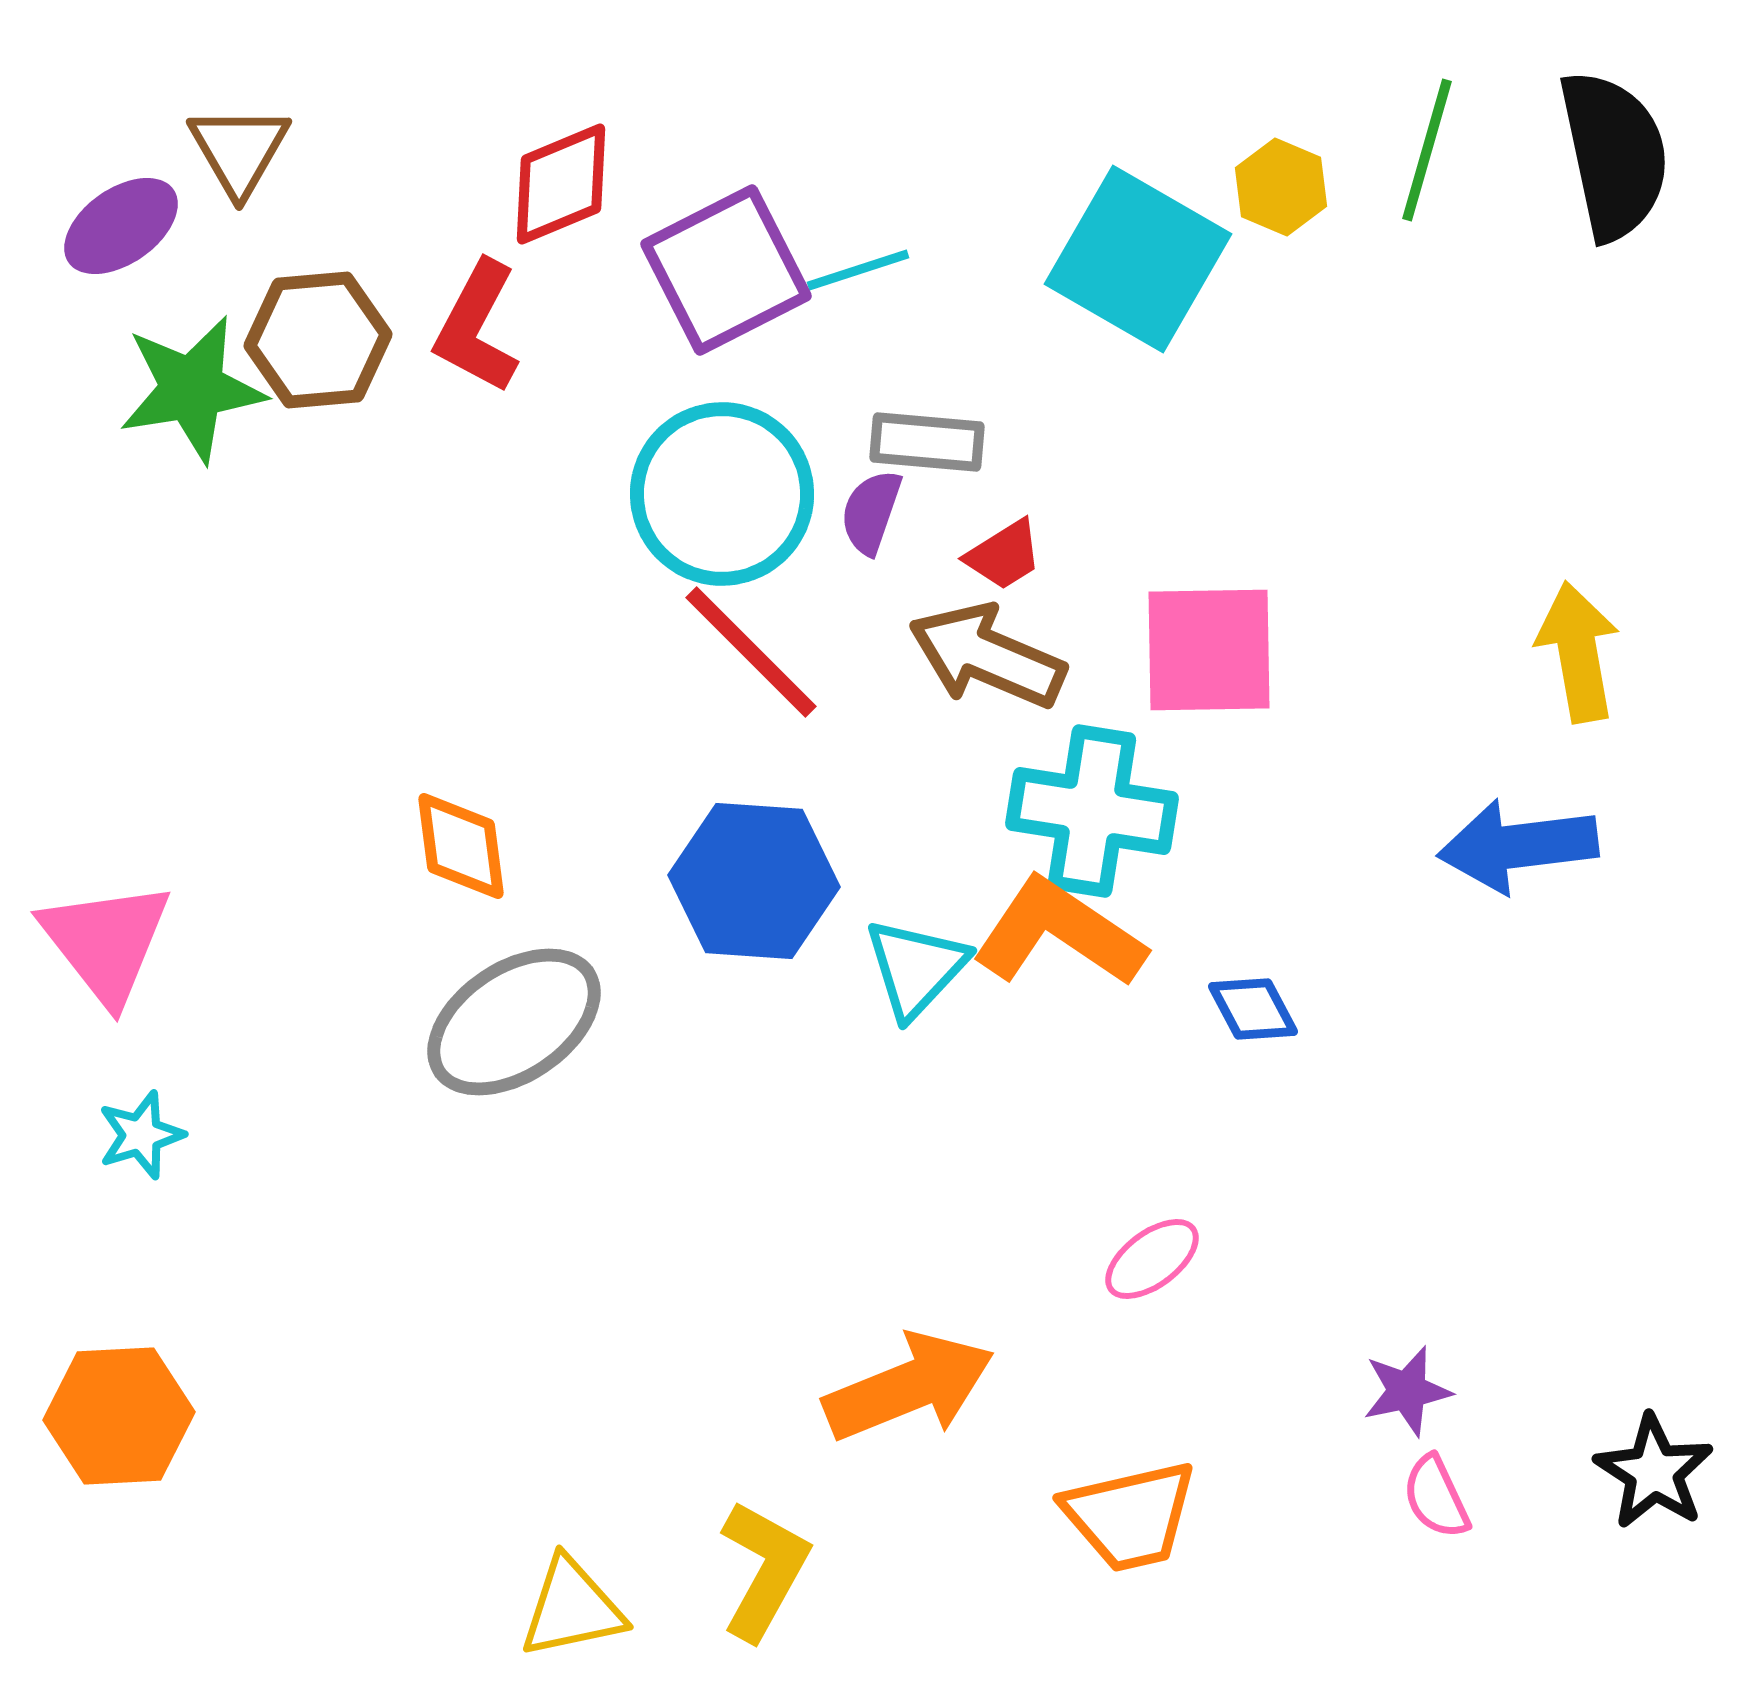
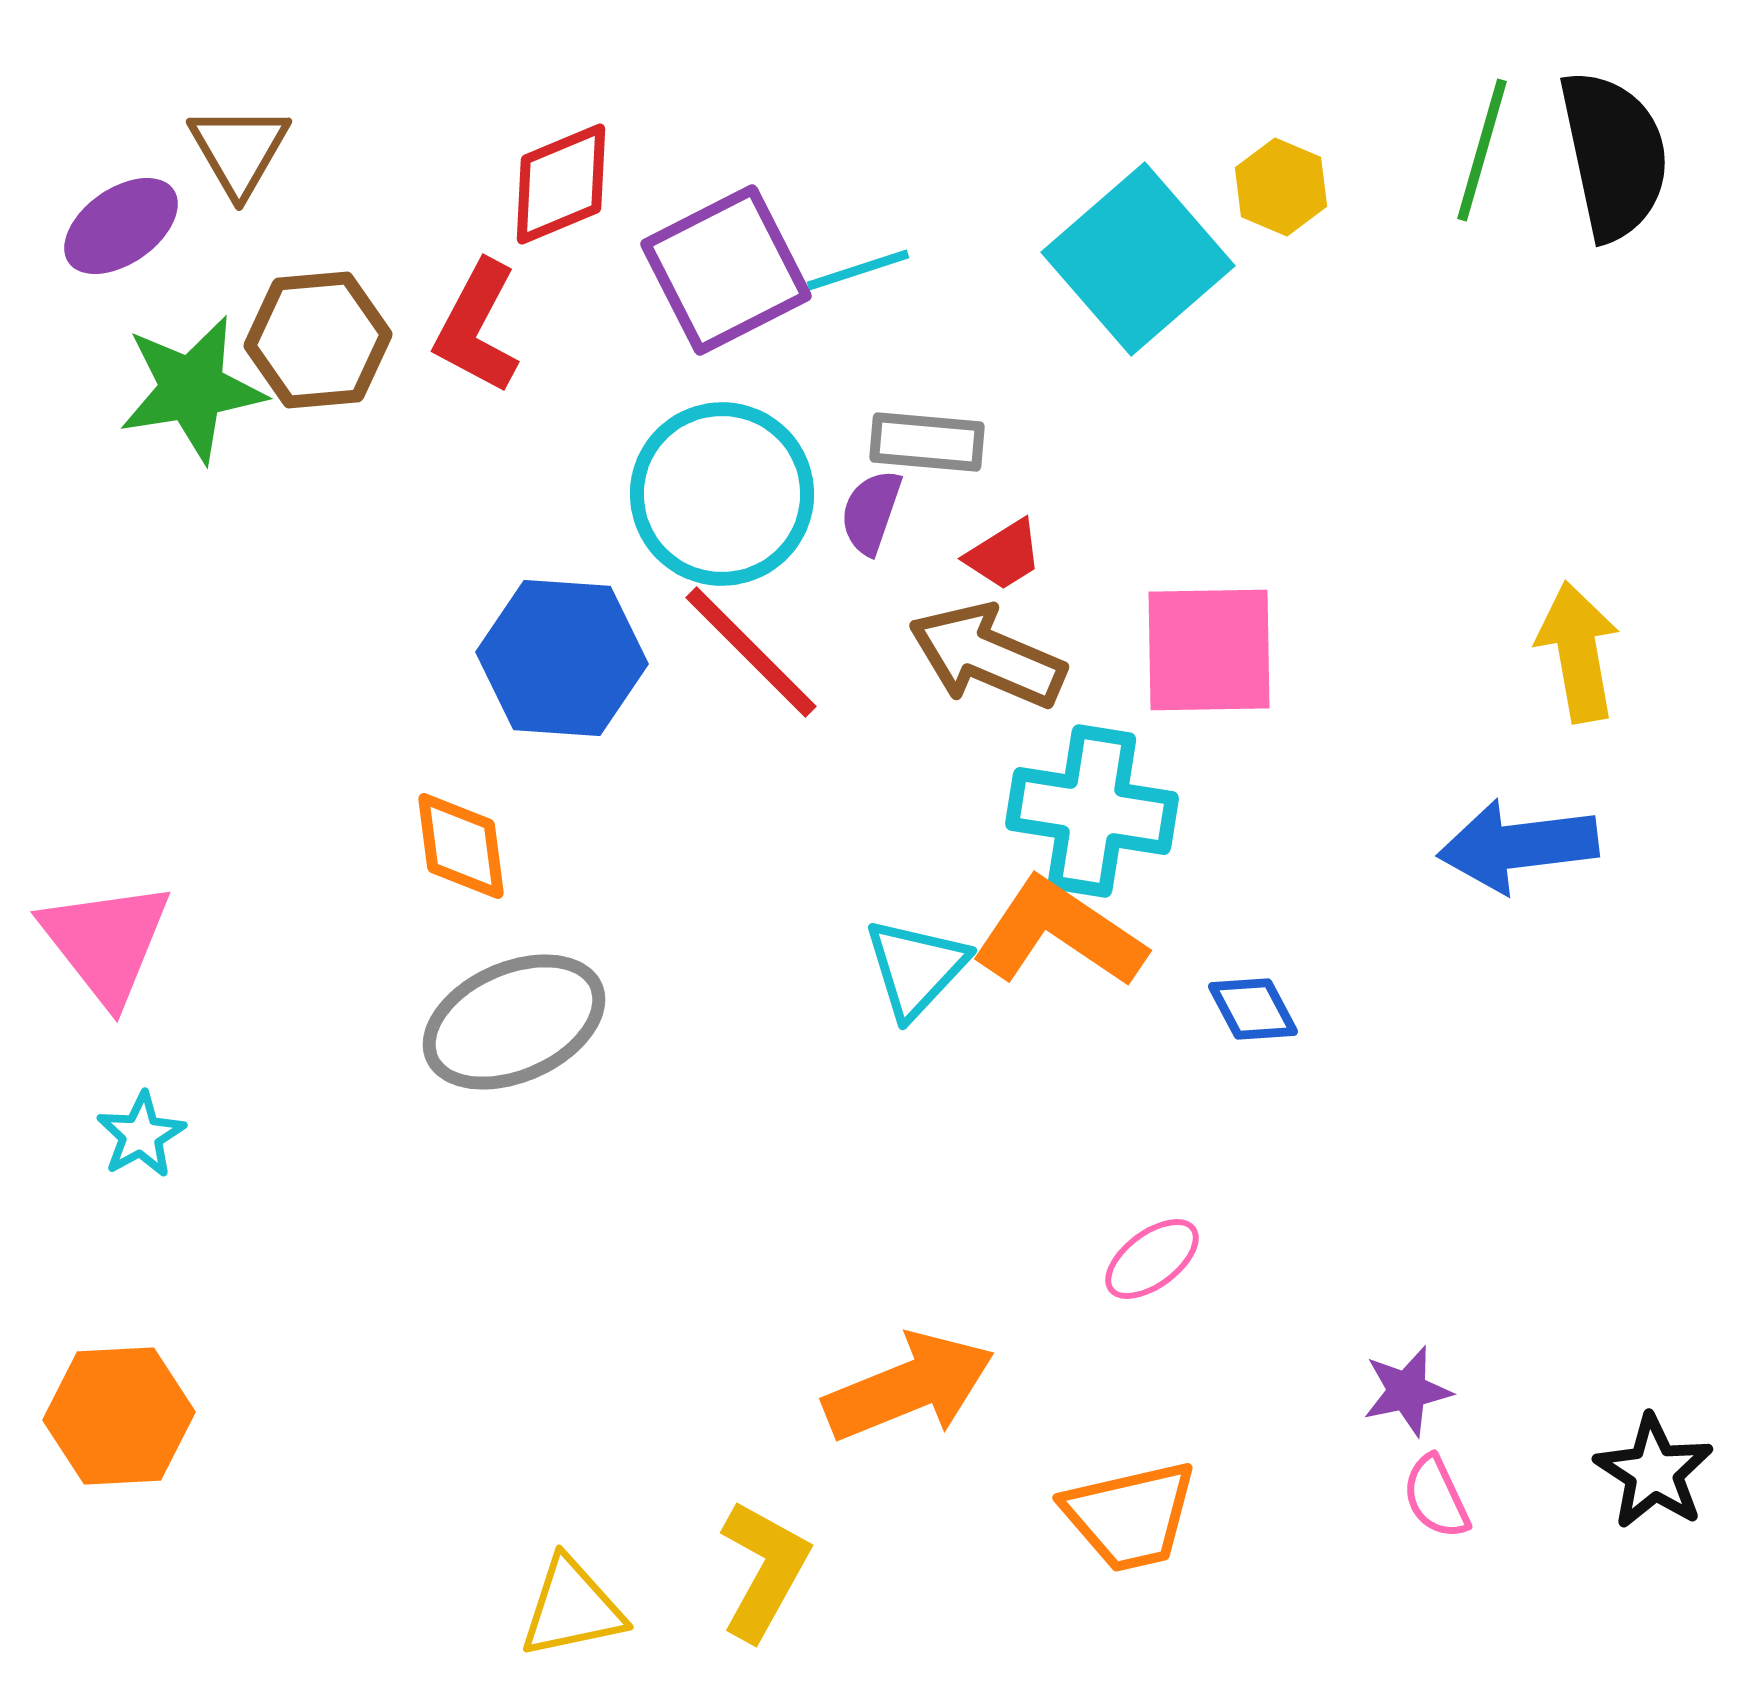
green line: moved 55 px right
cyan square: rotated 19 degrees clockwise
blue hexagon: moved 192 px left, 223 px up
gray ellipse: rotated 10 degrees clockwise
cyan star: rotated 12 degrees counterclockwise
